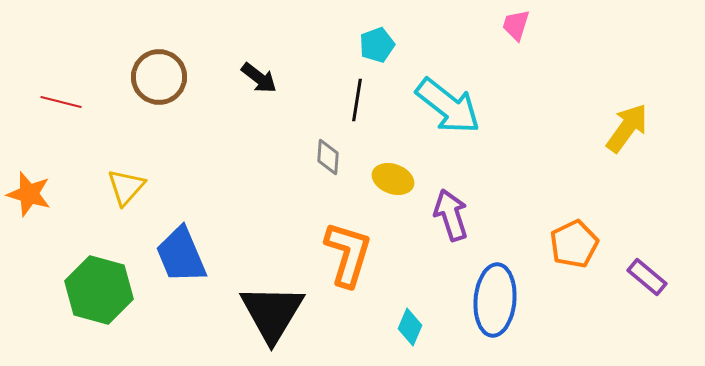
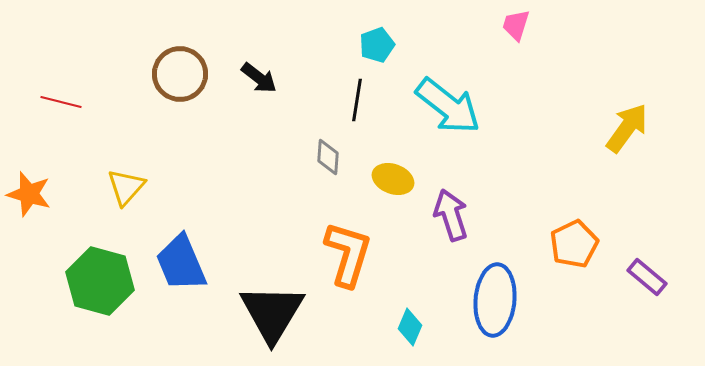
brown circle: moved 21 px right, 3 px up
blue trapezoid: moved 8 px down
green hexagon: moved 1 px right, 9 px up
